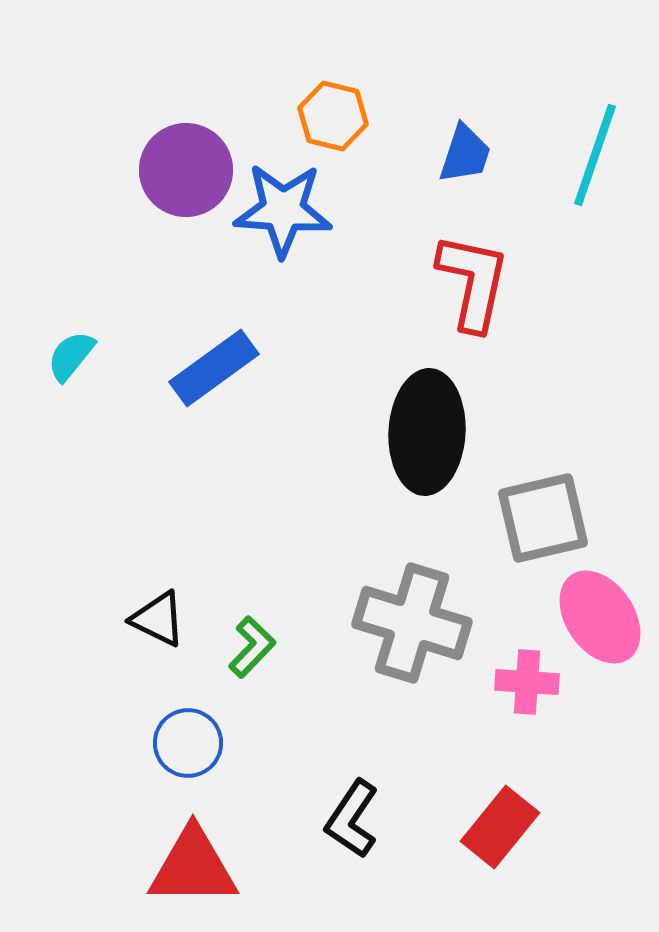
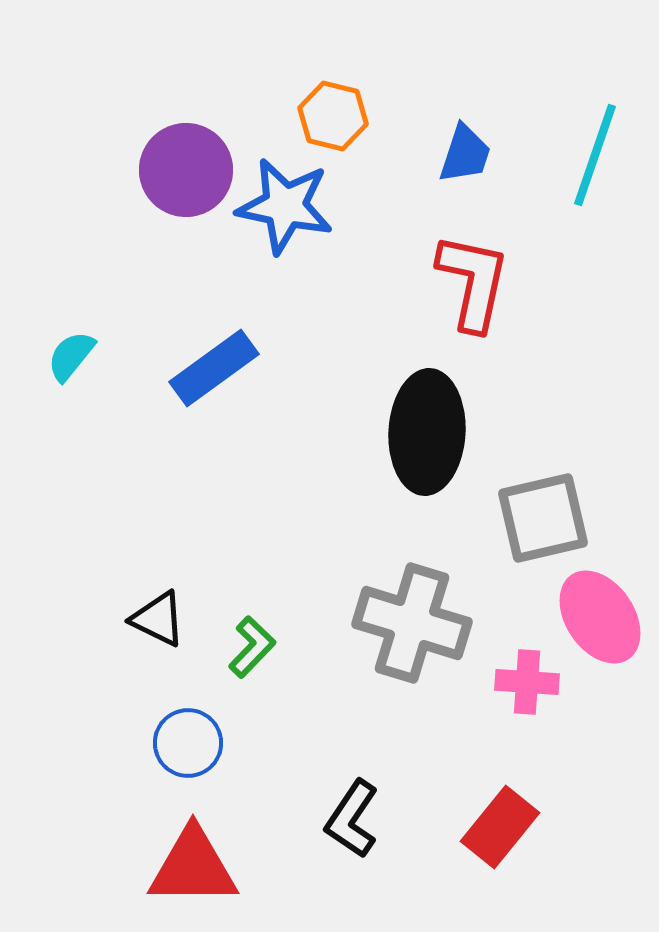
blue star: moved 2 px right, 4 px up; rotated 8 degrees clockwise
